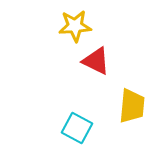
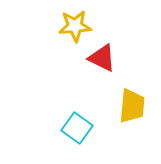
red triangle: moved 6 px right, 3 px up
cyan square: rotated 8 degrees clockwise
